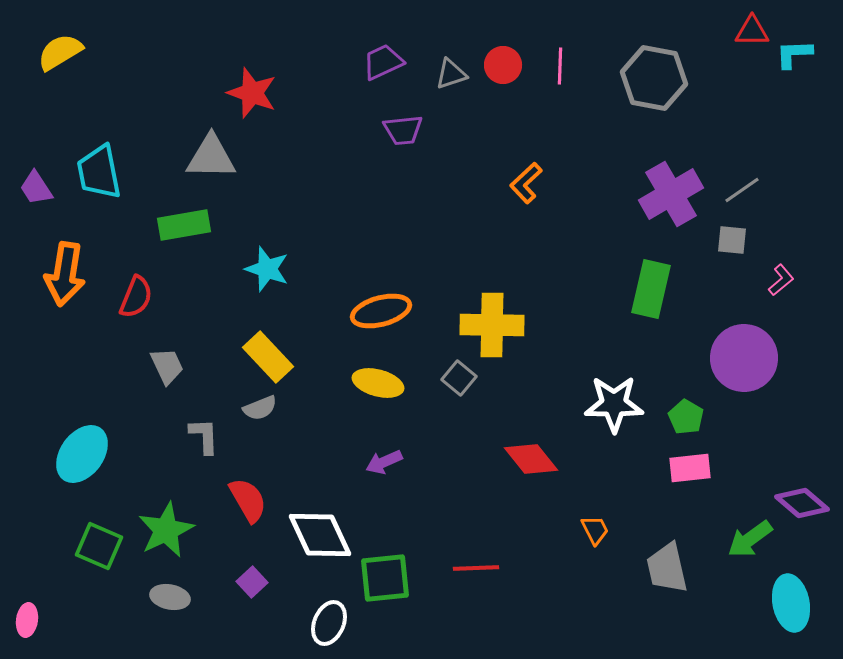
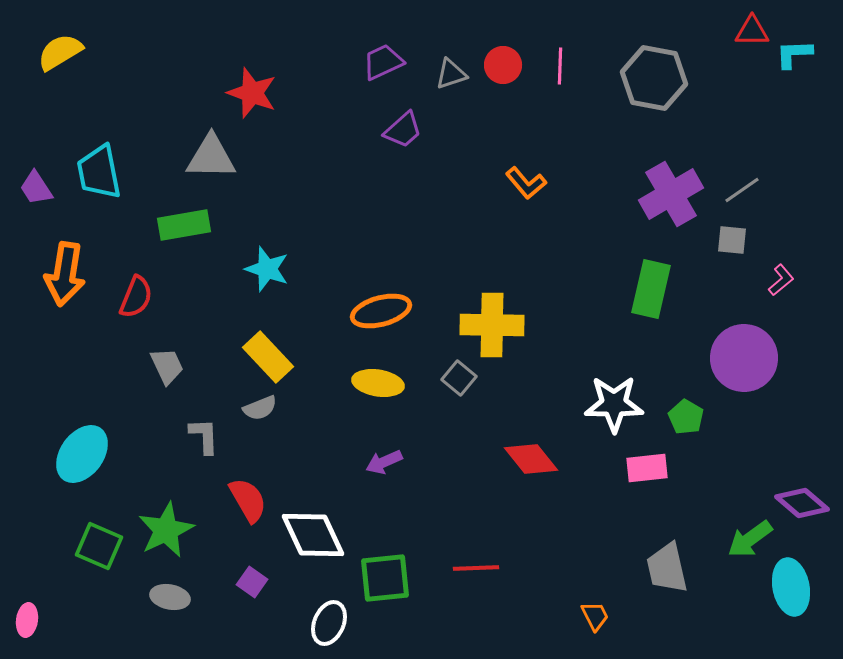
purple trapezoid at (403, 130): rotated 36 degrees counterclockwise
orange L-shape at (526, 183): rotated 87 degrees counterclockwise
yellow ellipse at (378, 383): rotated 6 degrees counterclockwise
pink rectangle at (690, 468): moved 43 px left
orange trapezoid at (595, 530): moved 86 px down
white diamond at (320, 535): moved 7 px left
purple square at (252, 582): rotated 12 degrees counterclockwise
cyan ellipse at (791, 603): moved 16 px up
